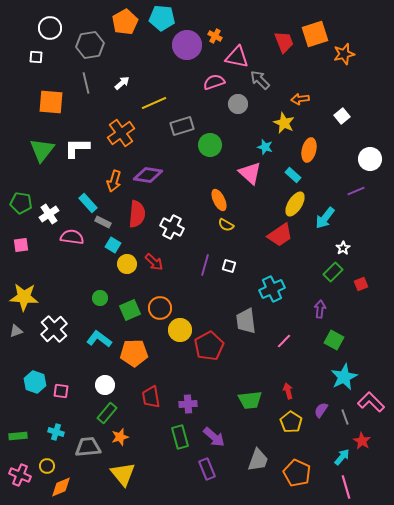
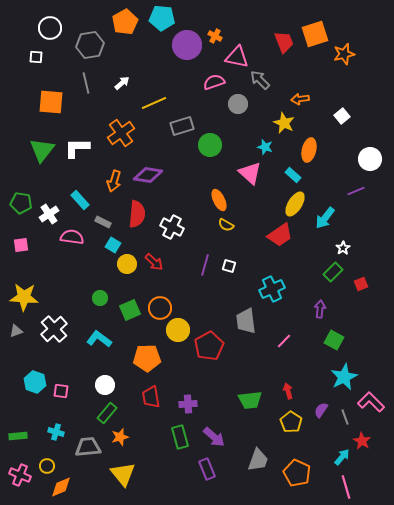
cyan rectangle at (88, 203): moved 8 px left, 3 px up
yellow circle at (180, 330): moved 2 px left
orange pentagon at (134, 353): moved 13 px right, 5 px down
